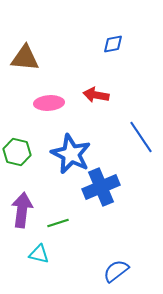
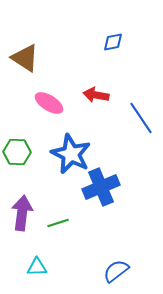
blue diamond: moved 2 px up
brown triangle: rotated 28 degrees clockwise
pink ellipse: rotated 36 degrees clockwise
blue line: moved 19 px up
green hexagon: rotated 12 degrees counterclockwise
purple arrow: moved 3 px down
cyan triangle: moved 2 px left, 13 px down; rotated 15 degrees counterclockwise
